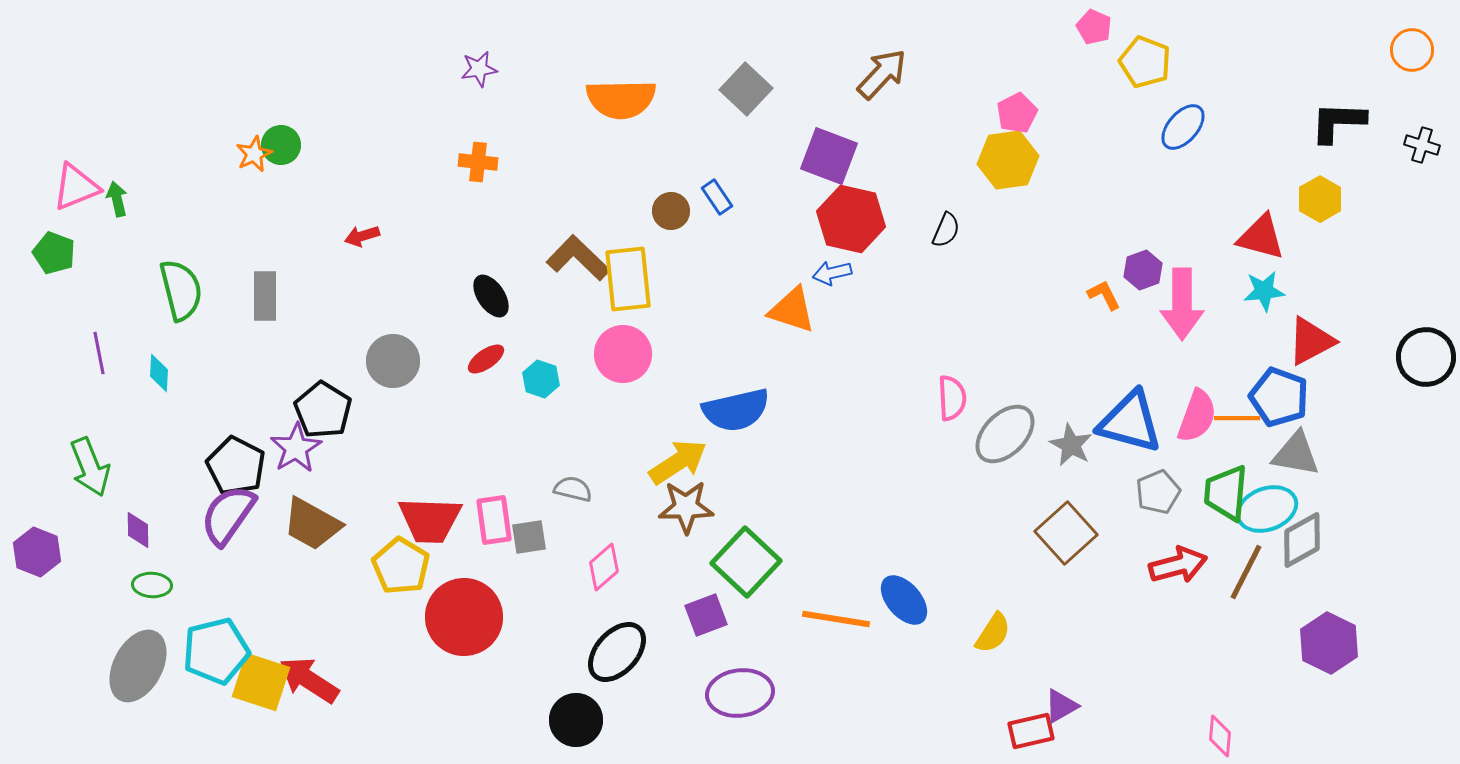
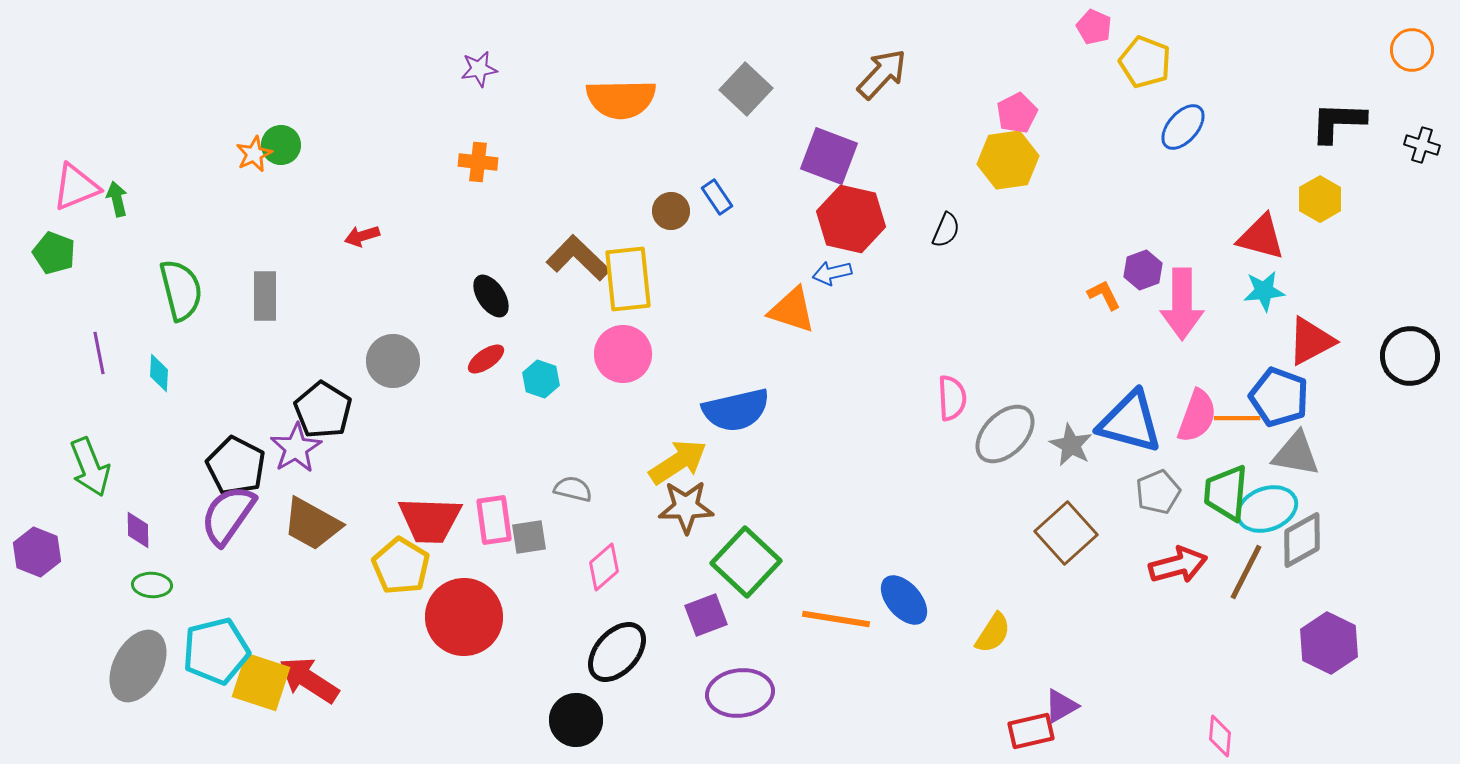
black circle at (1426, 357): moved 16 px left, 1 px up
